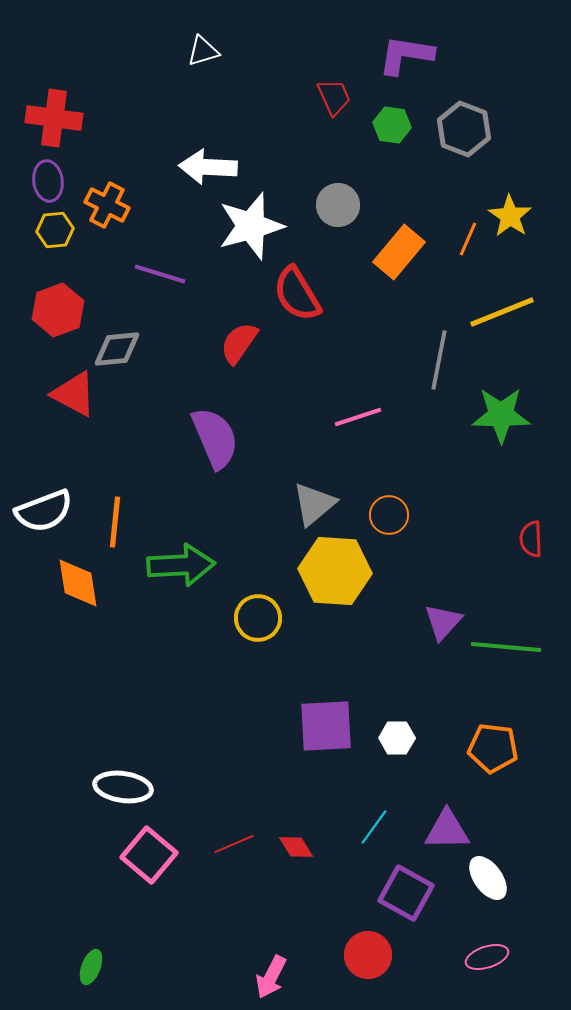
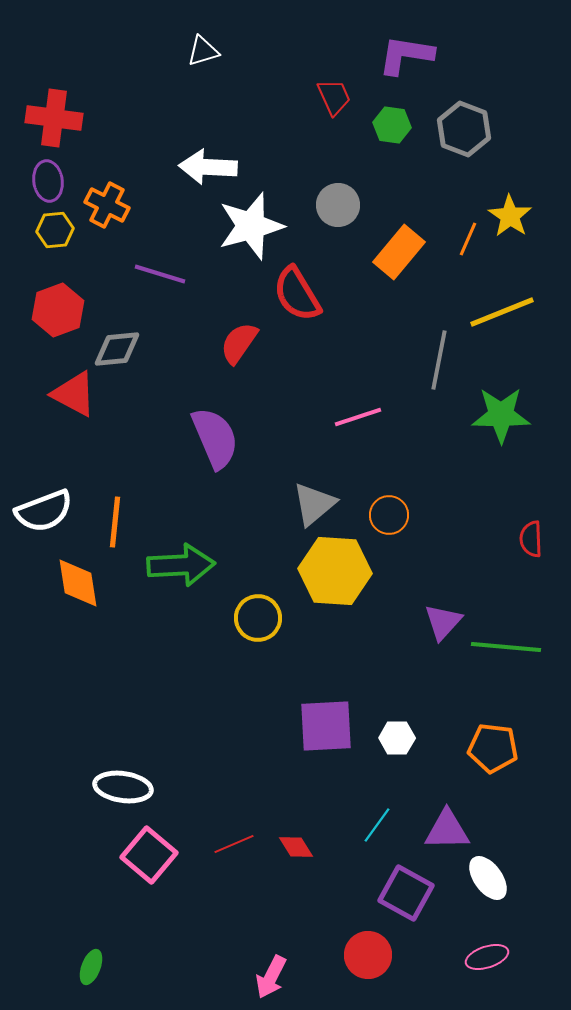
cyan line at (374, 827): moved 3 px right, 2 px up
